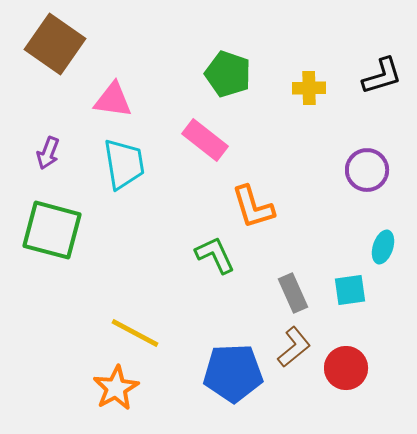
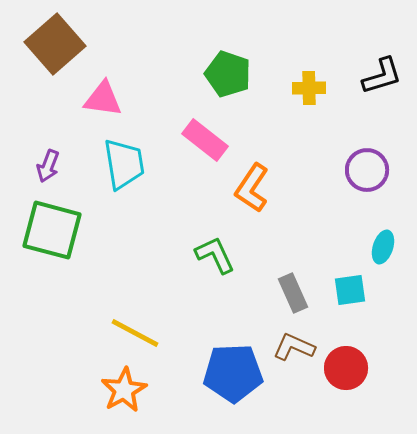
brown square: rotated 14 degrees clockwise
pink triangle: moved 10 px left, 1 px up
purple arrow: moved 13 px down
orange L-shape: moved 1 px left, 19 px up; rotated 51 degrees clockwise
brown L-shape: rotated 117 degrees counterclockwise
orange star: moved 8 px right, 2 px down
